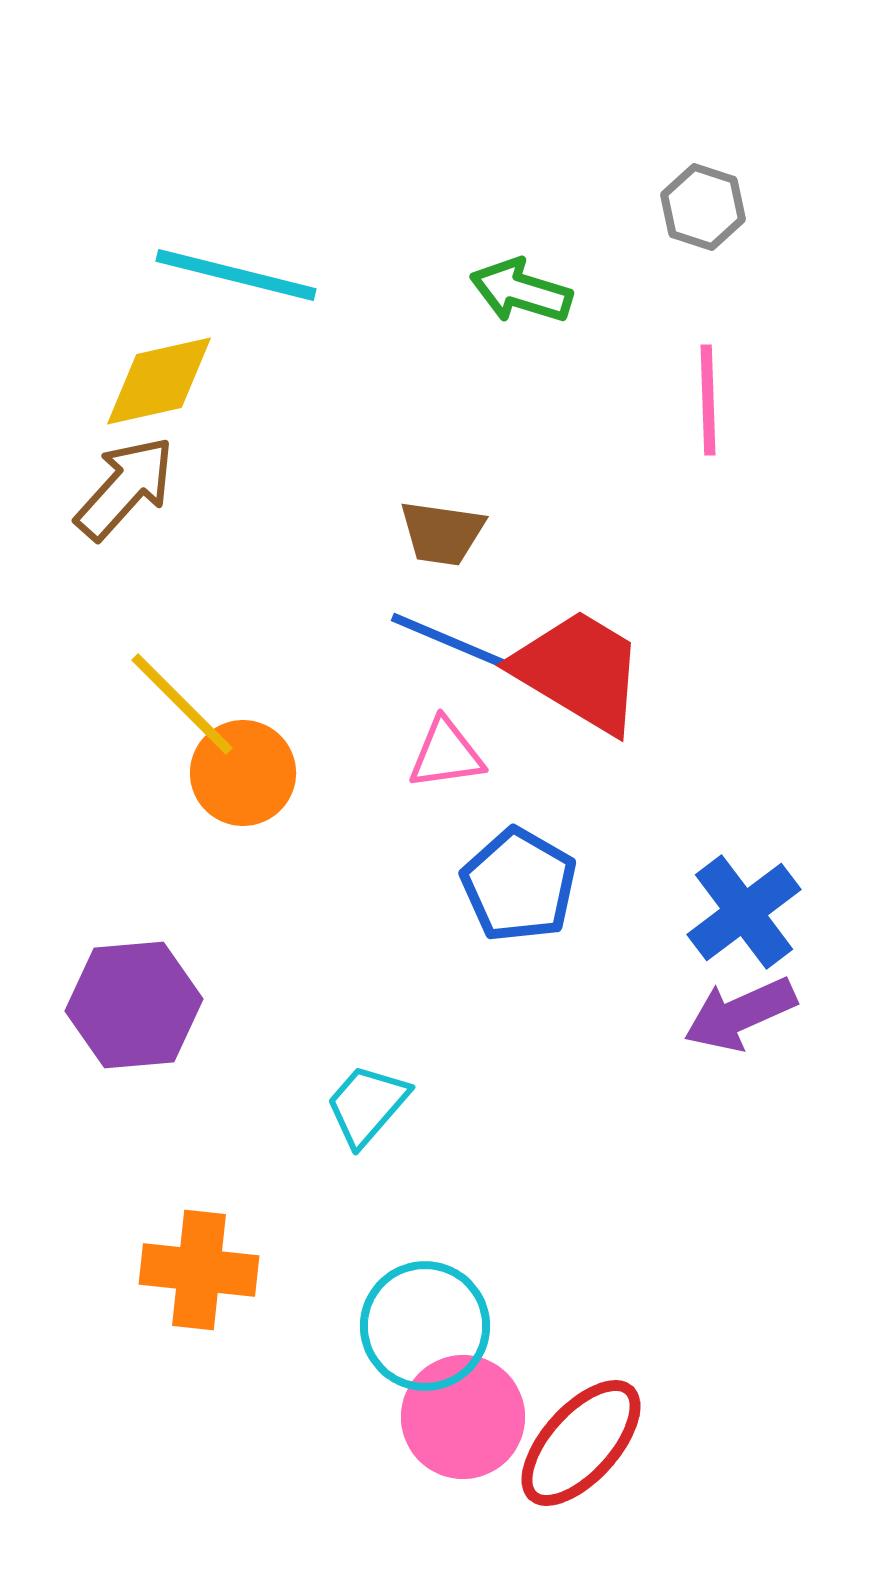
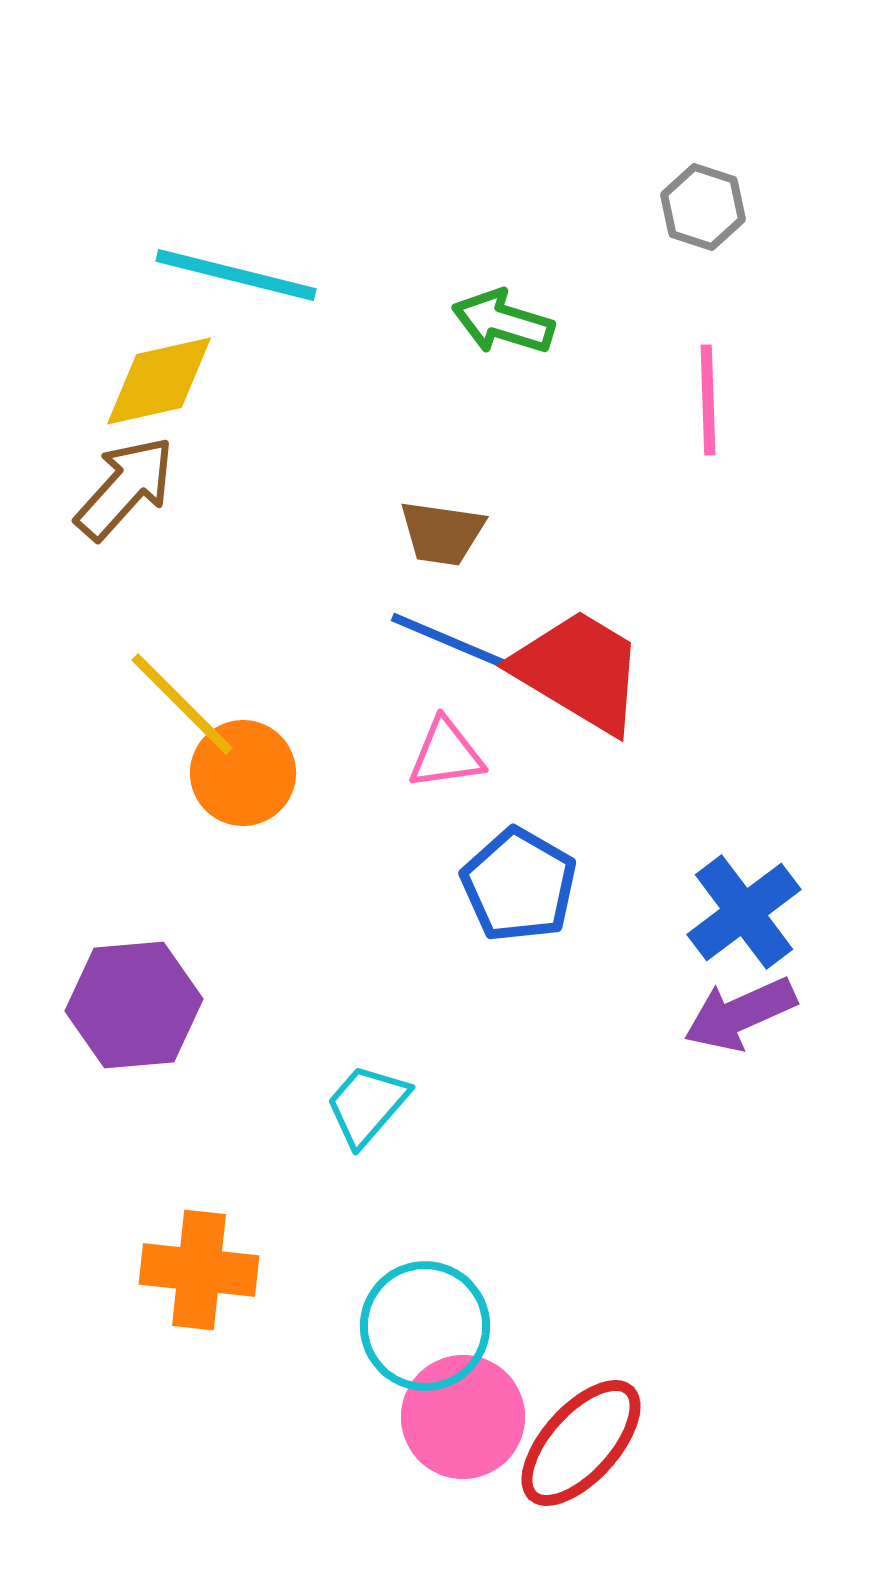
green arrow: moved 18 px left, 31 px down
